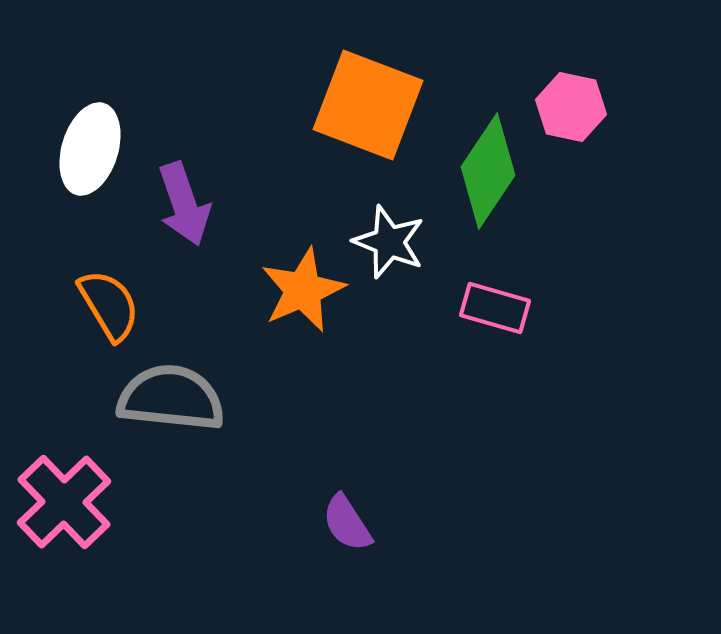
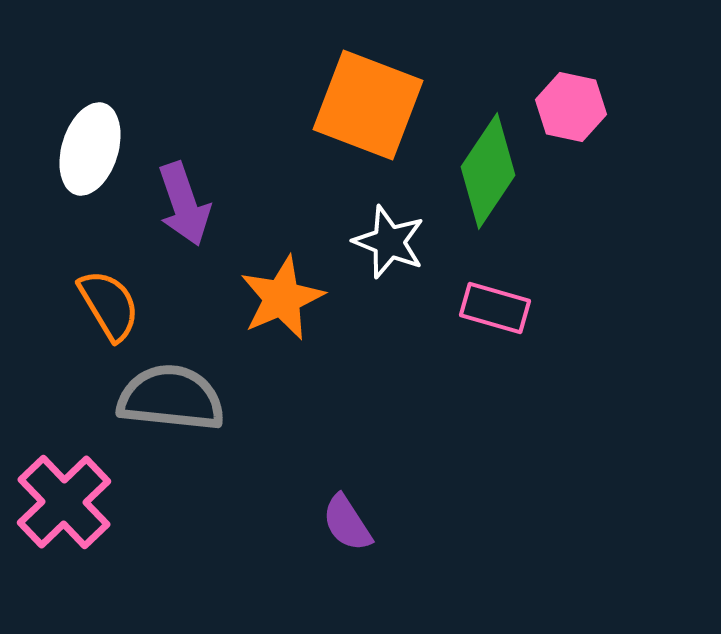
orange star: moved 21 px left, 8 px down
